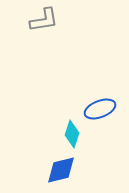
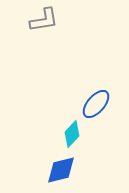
blue ellipse: moved 4 px left, 5 px up; rotated 28 degrees counterclockwise
cyan diamond: rotated 24 degrees clockwise
